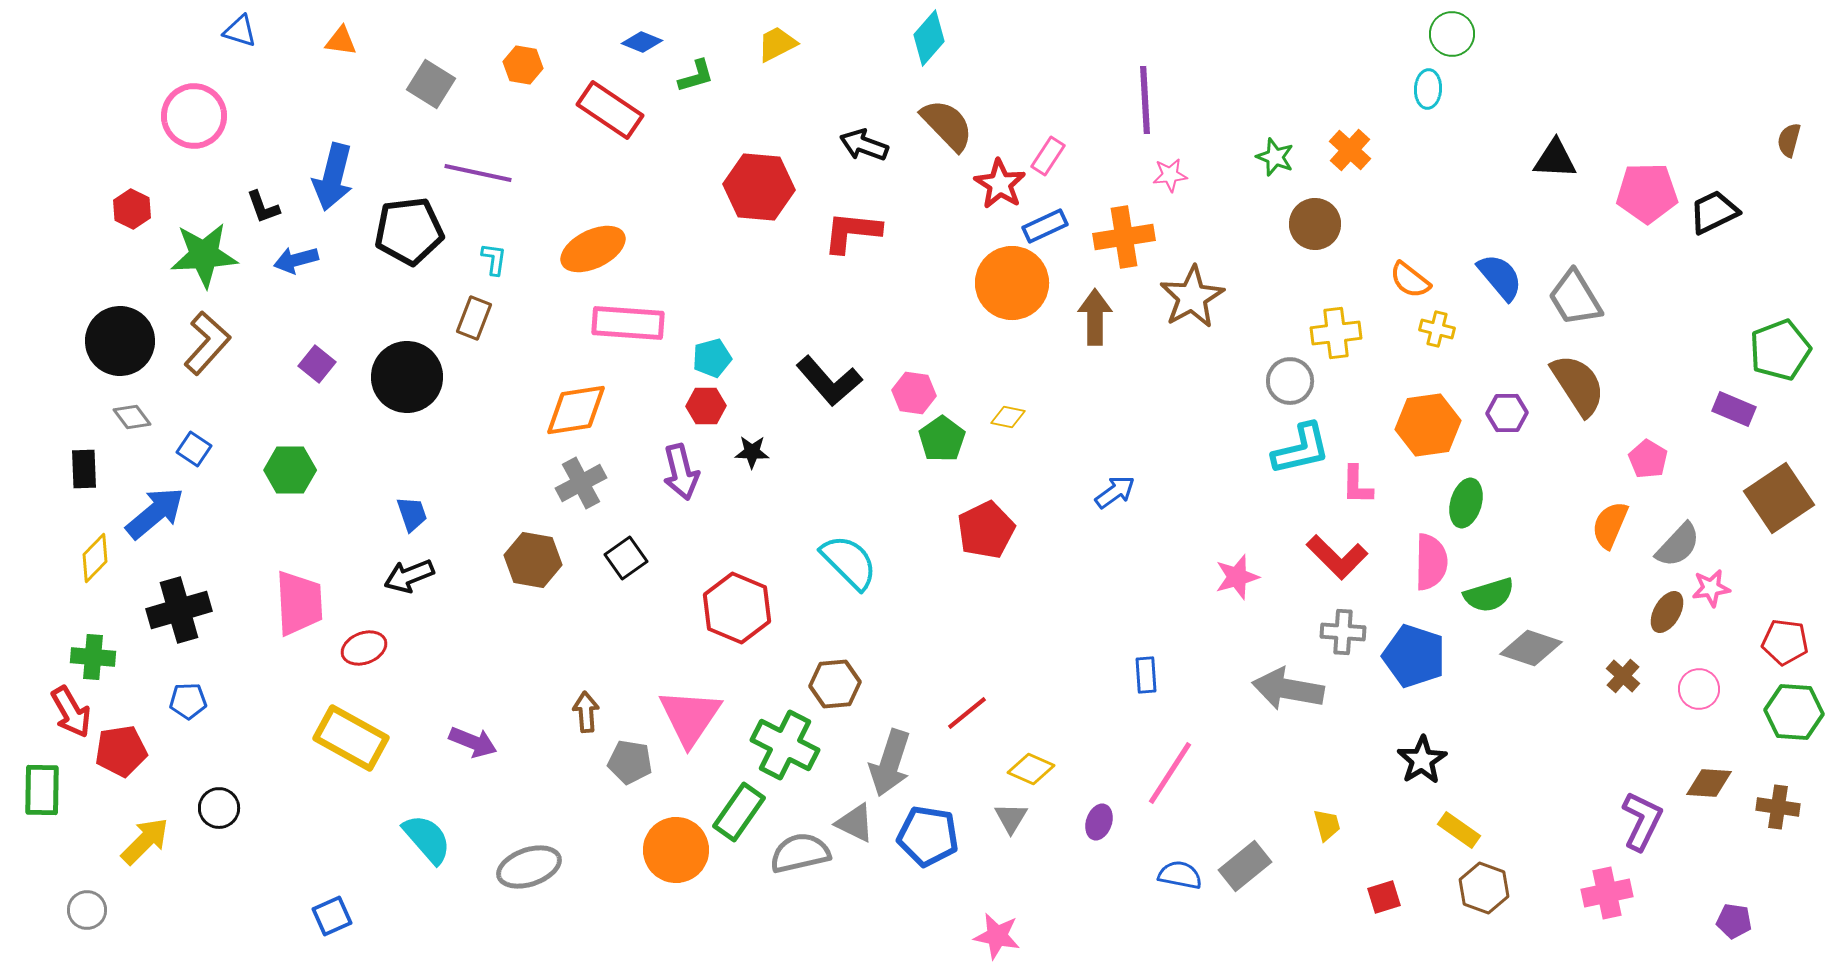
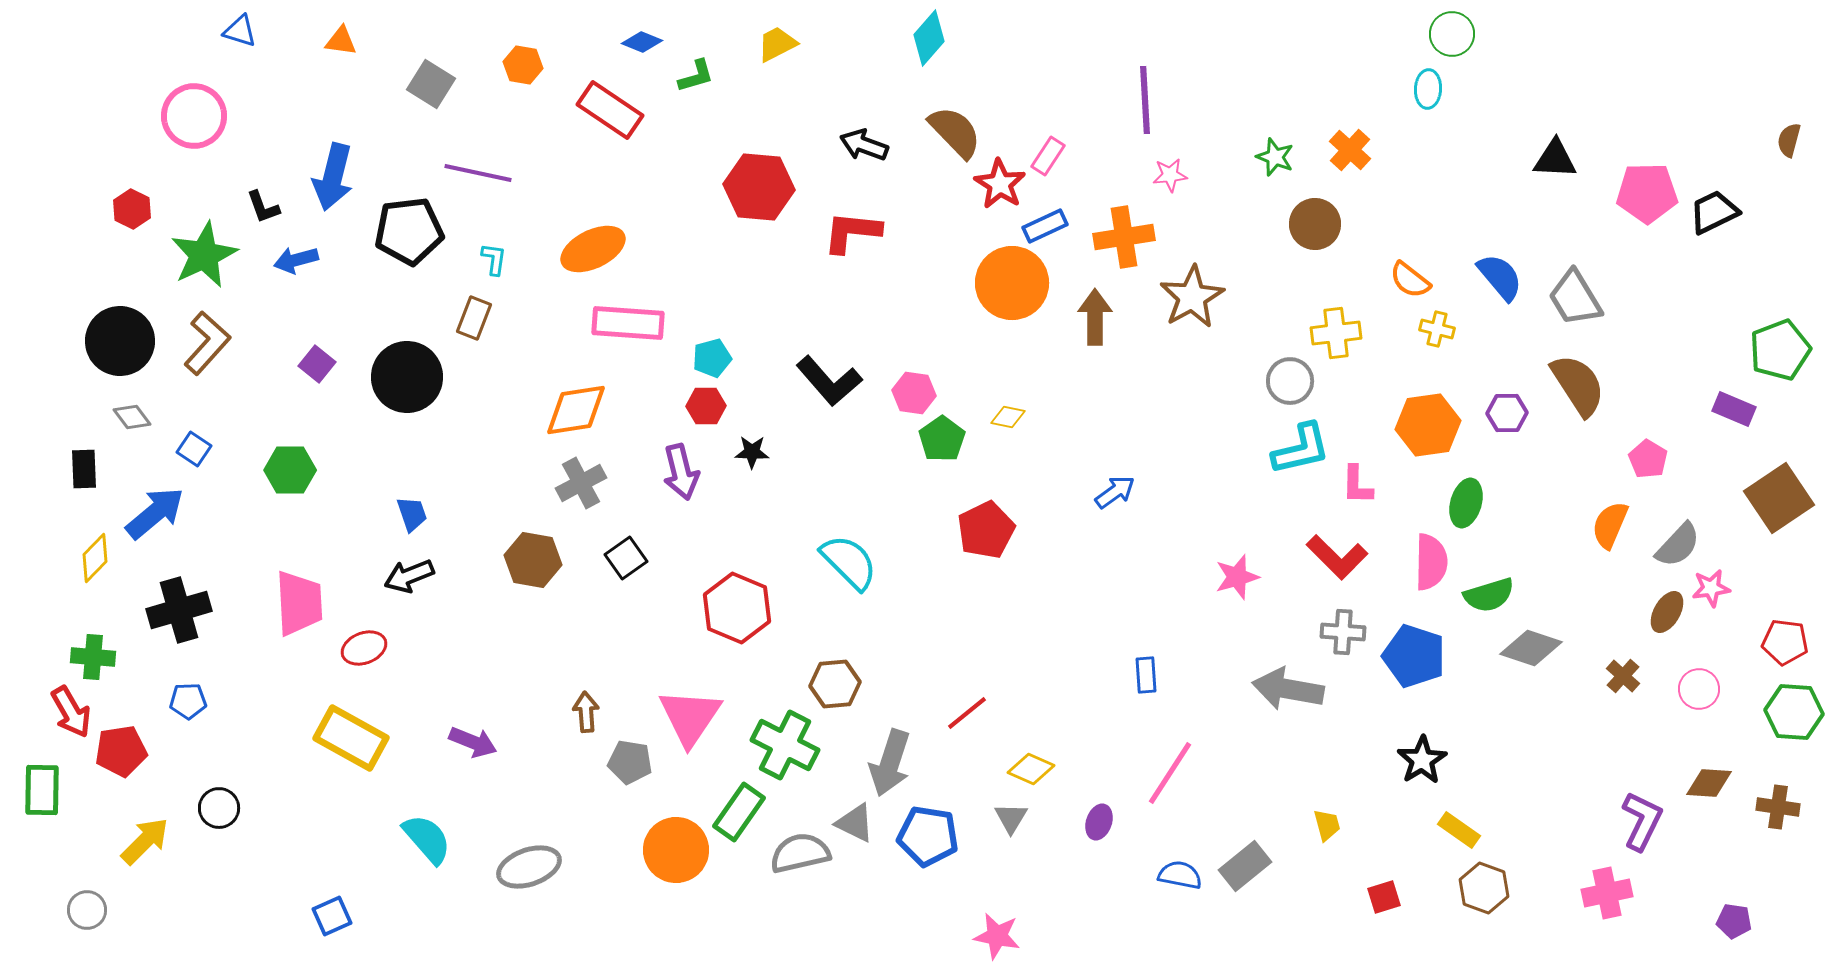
brown semicircle at (947, 125): moved 8 px right, 7 px down
green star at (204, 255): rotated 22 degrees counterclockwise
